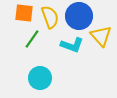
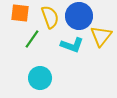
orange square: moved 4 px left
yellow triangle: rotated 20 degrees clockwise
